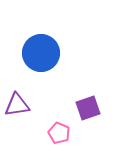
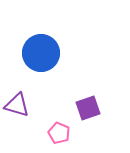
purple triangle: rotated 24 degrees clockwise
